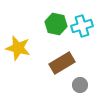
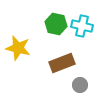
cyan cross: rotated 30 degrees clockwise
brown rectangle: rotated 10 degrees clockwise
